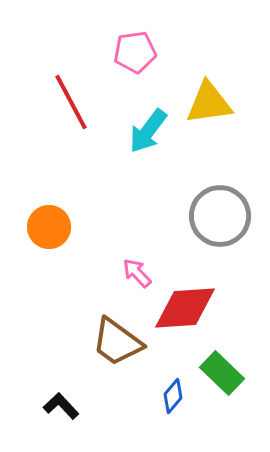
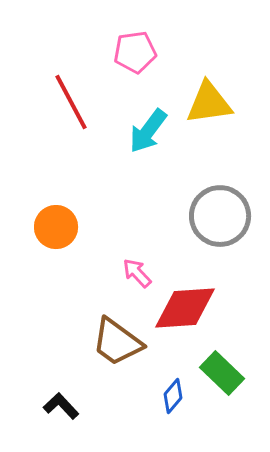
orange circle: moved 7 px right
